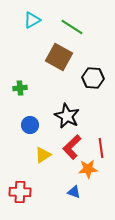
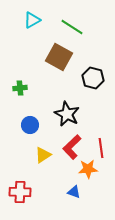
black hexagon: rotated 10 degrees clockwise
black star: moved 2 px up
